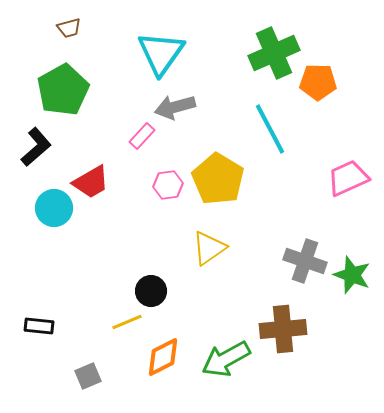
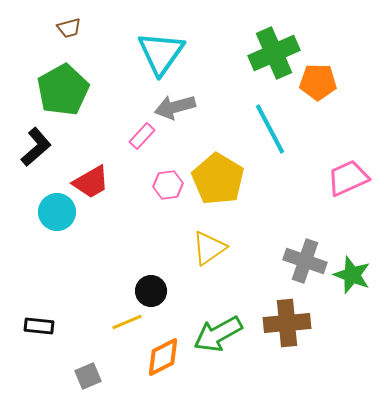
cyan circle: moved 3 px right, 4 px down
brown cross: moved 4 px right, 6 px up
green arrow: moved 8 px left, 25 px up
